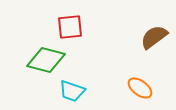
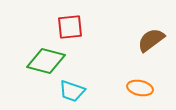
brown semicircle: moved 3 px left, 3 px down
green diamond: moved 1 px down
orange ellipse: rotated 25 degrees counterclockwise
